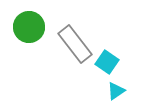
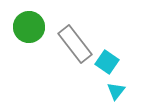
cyan triangle: rotated 18 degrees counterclockwise
